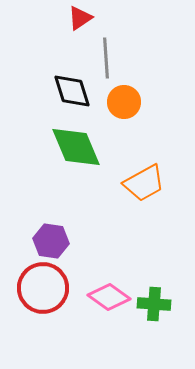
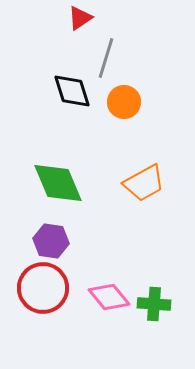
gray line: rotated 21 degrees clockwise
green diamond: moved 18 px left, 36 px down
pink diamond: rotated 15 degrees clockwise
